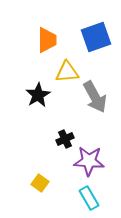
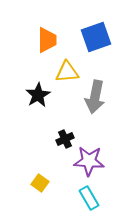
gray arrow: rotated 40 degrees clockwise
